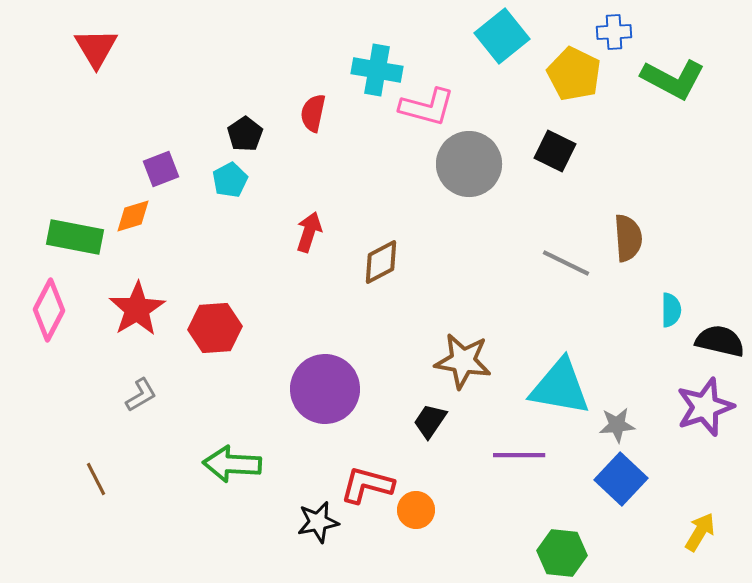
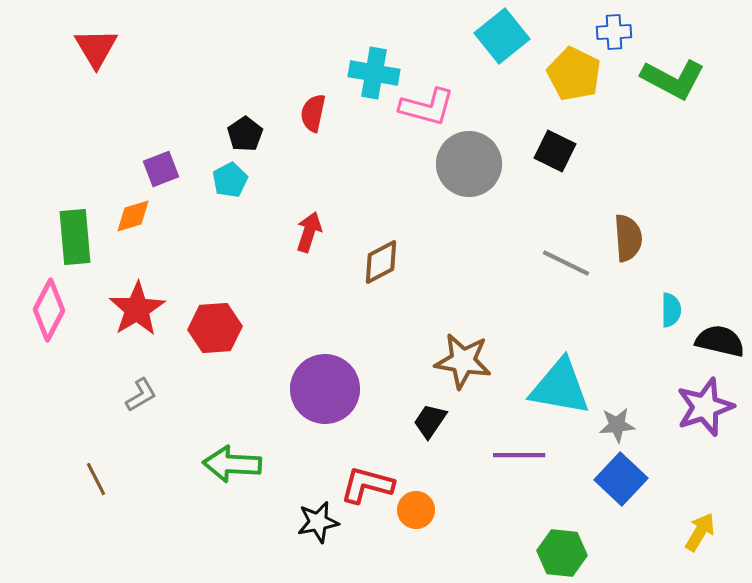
cyan cross: moved 3 px left, 3 px down
green rectangle: rotated 74 degrees clockwise
